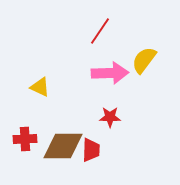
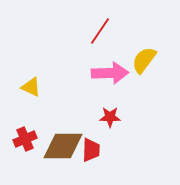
yellow triangle: moved 9 px left
red cross: rotated 20 degrees counterclockwise
